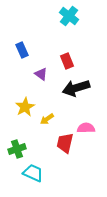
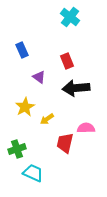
cyan cross: moved 1 px right, 1 px down
purple triangle: moved 2 px left, 3 px down
black arrow: rotated 12 degrees clockwise
